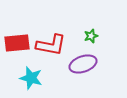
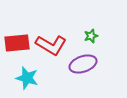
red L-shape: rotated 20 degrees clockwise
cyan star: moved 4 px left
